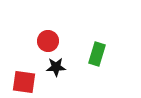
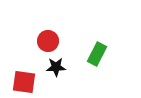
green rectangle: rotated 10 degrees clockwise
